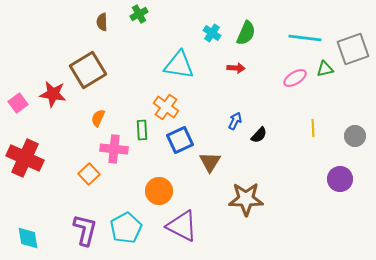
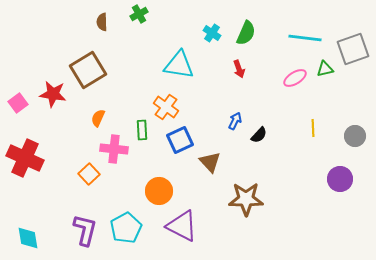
red arrow: moved 3 px right, 1 px down; rotated 66 degrees clockwise
brown triangle: rotated 15 degrees counterclockwise
